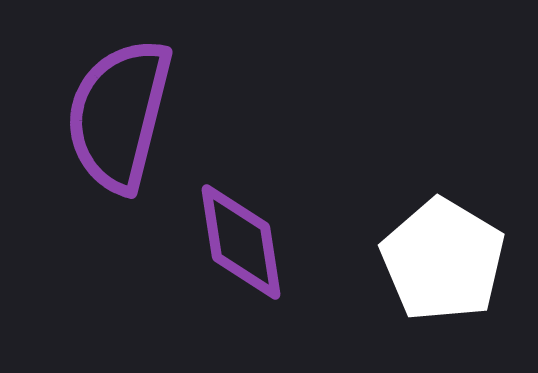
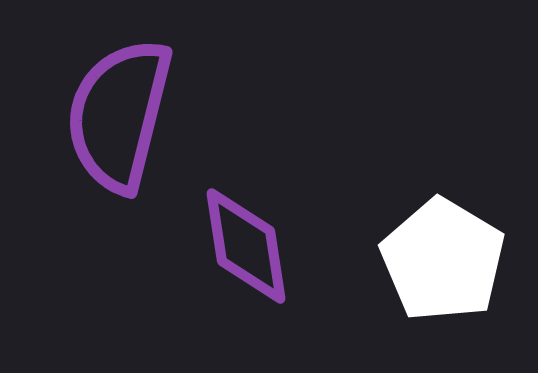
purple diamond: moved 5 px right, 4 px down
